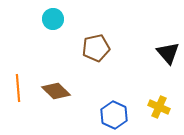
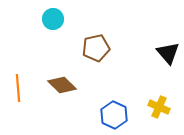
brown diamond: moved 6 px right, 6 px up
